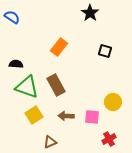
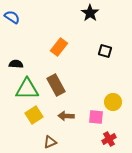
green triangle: moved 2 px down; rotated 20 degrees counterclockwise
pink square: moved 4 px right
